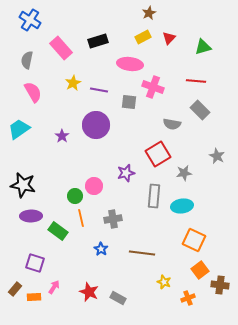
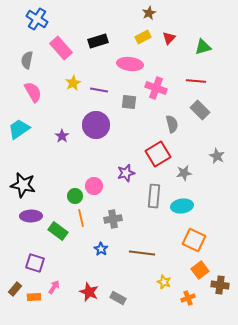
blue cross at (30, 20): moved 7 px right, 1 px up
pink cross at (153, 87): moved 3 px right, 1 px down
gray semicircle at (172, 124): rotated 114 degrees counterclockwise
